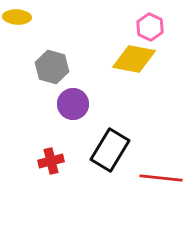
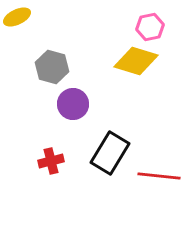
yellow ellipse: rotated 28 degrees counterclockwise
pink hexagon: rotated 24 degrees clockwise
yellow diamond: moved 2 px right, 2 px down; rotated 6 degrees clockwise
black rectangle: moved 3 px down
red line: moved 2 px left, 2 px up
